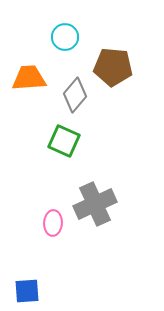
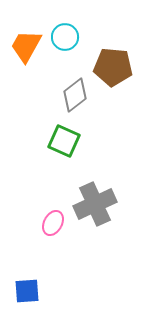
orange trapezoid: moved 3 px left, 32 px up; rotated 57 degrees counterclockwise
gray diamond: rotated 12 degrees clockwise
pink ellipse: rotated 25 degrees clockwise
